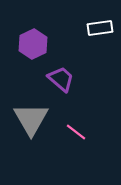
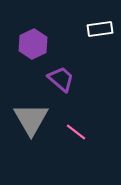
white rectangle: moved 1 px down
